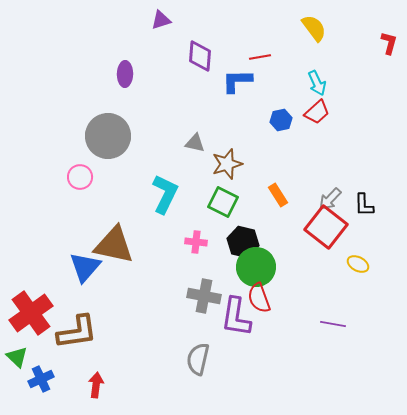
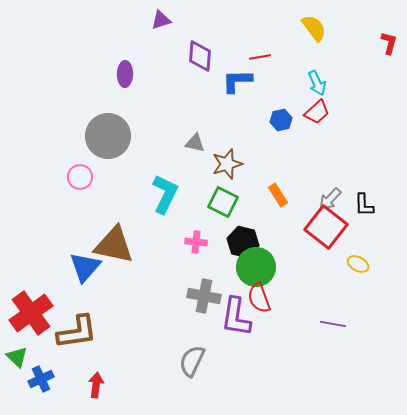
gray semicircle: moved 6 px left, 2 px down; rotated 12 degrees clockwise
